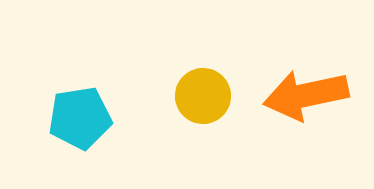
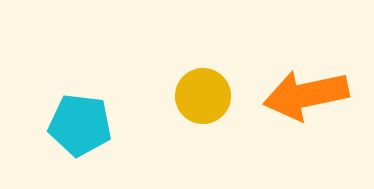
cyan pentagon: moved 7 px down; rotated 16 degrees clockwise
